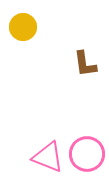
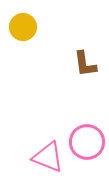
pink circle: moved 12 px up
